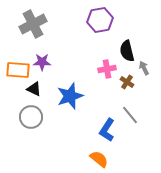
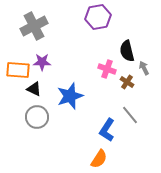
purple hexagon: moved 2 px left, 3 px up
gray cross: moved 1 px right, 2 px down
pink cross: rotated 30 degrees clockwise
gray circle: moved 6 px right
orange semicircle: rotated 84 degrees clockwise
